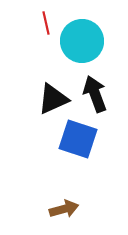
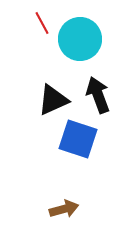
red line: moved 4 px left; rotated 15 degrees counterclockwise
cyan circle: moved 2 px left, 2 px up
black arrow: moved 3 px right, 1 px down
black triangle: moved 1 px down
